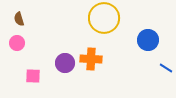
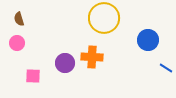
orange cross: moved 1 px right, 2 px up
